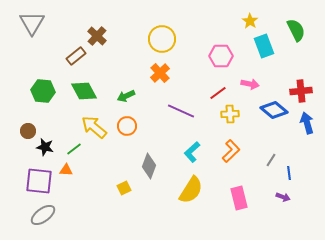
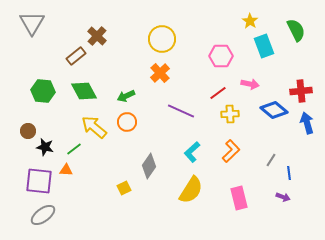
orange circle: moved 4 px up
gray diamond: rotated 15 degrees clockwise
